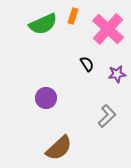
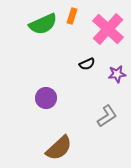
orange rectangle: moved 1 px left
black semicircle: rotated 98 degrees clockwise
gray L-shape: rotated 10 degrees clockwise
